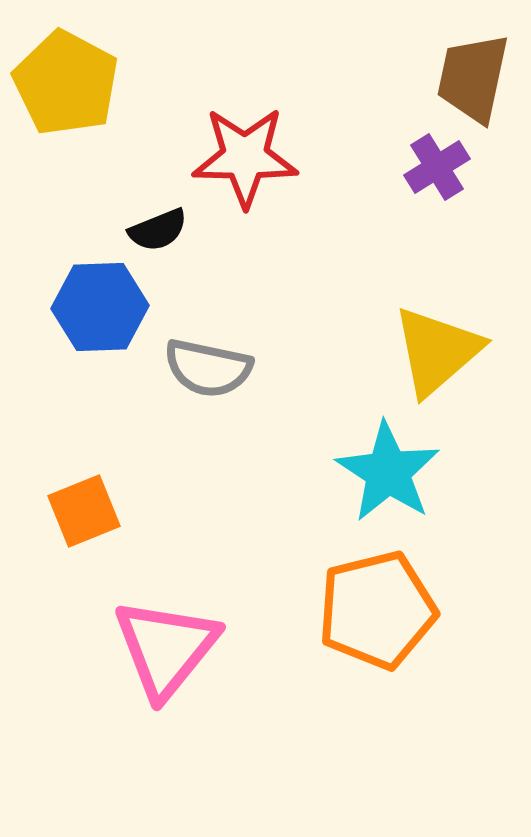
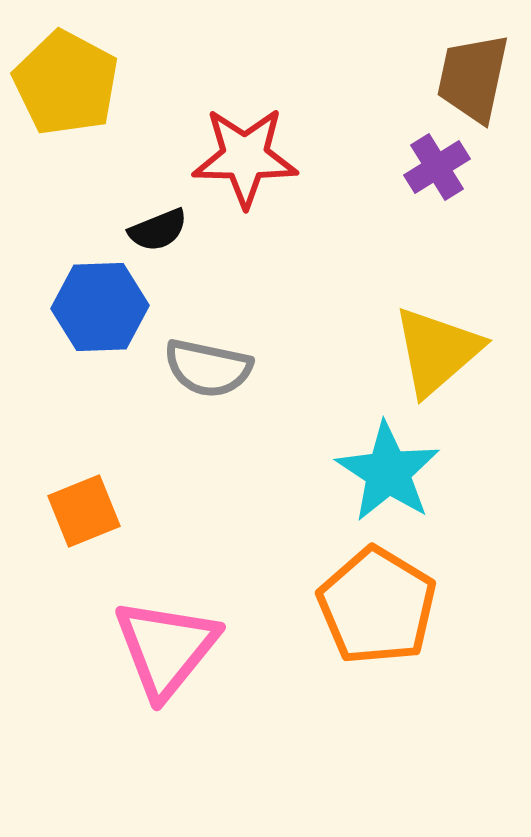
orange pentagon: moved 4 px up; rotated 27 degrees counterclockwise
